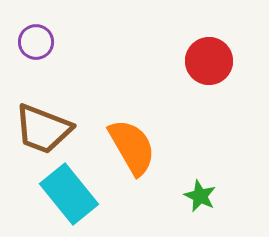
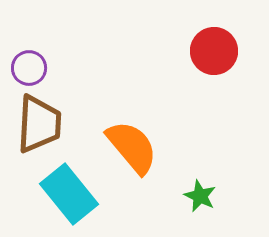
purple circle: moved 7 px left, 26 px down
red circle: moved 5 px right, 10 px up
brown trapezoid: moved 4 px left, 5 px up; rotated 108 degrees counterclockwise
orange semicircle: rotated 10 degrees counterclockwise
